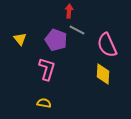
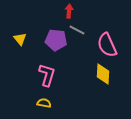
purple pentagon: rotated 15 degrees counterclockwise
pink L-shape: moved 6 px down
